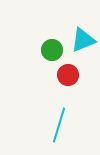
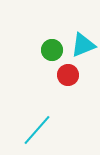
cyan triangle: moved 5 px down
cyan line: moved 22 px left, 5 px down; rotated 24 degrees clockwise
